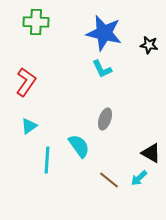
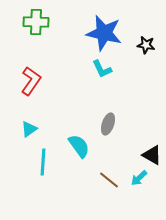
black star: moved 3 px left
red L-shape: moved 5 px right, 1 px up
gray ellipse: moved 3 px right, 5 px down
cyan triangle: moved 3 px down
black triangle: moved 1 px right, 2 px down
cyan line: moved 4 px left, 2 px down
